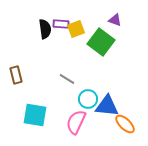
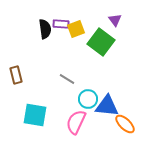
purple triangle: rotated 32 degrees clockwise
